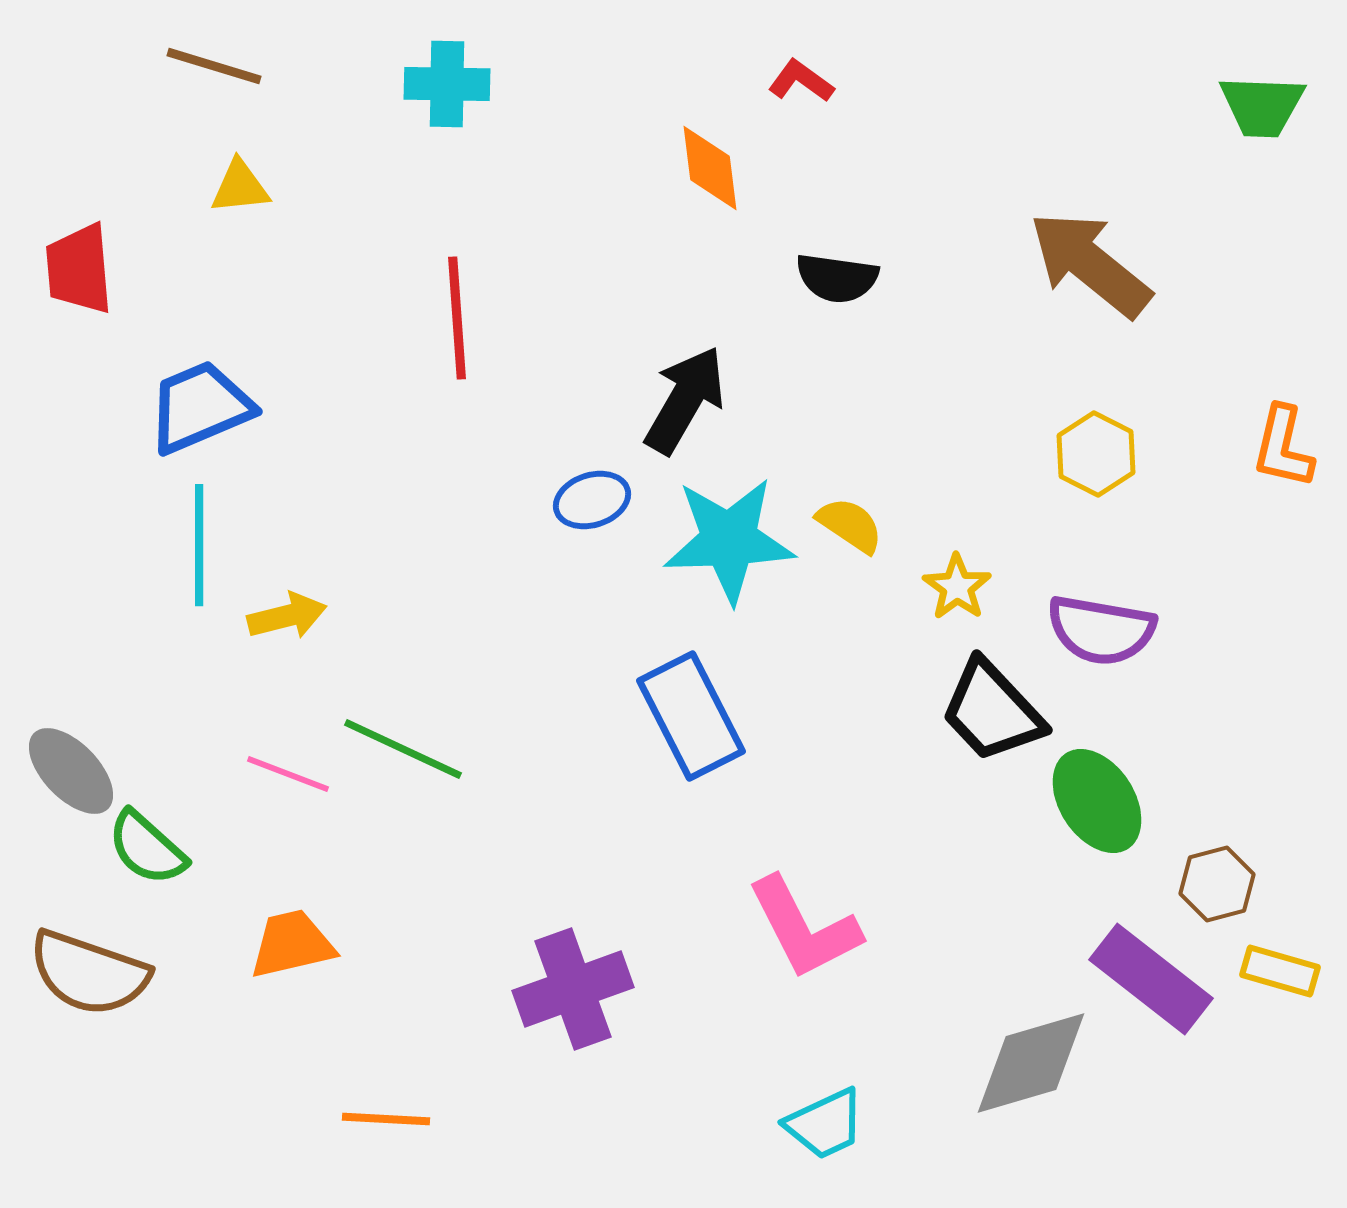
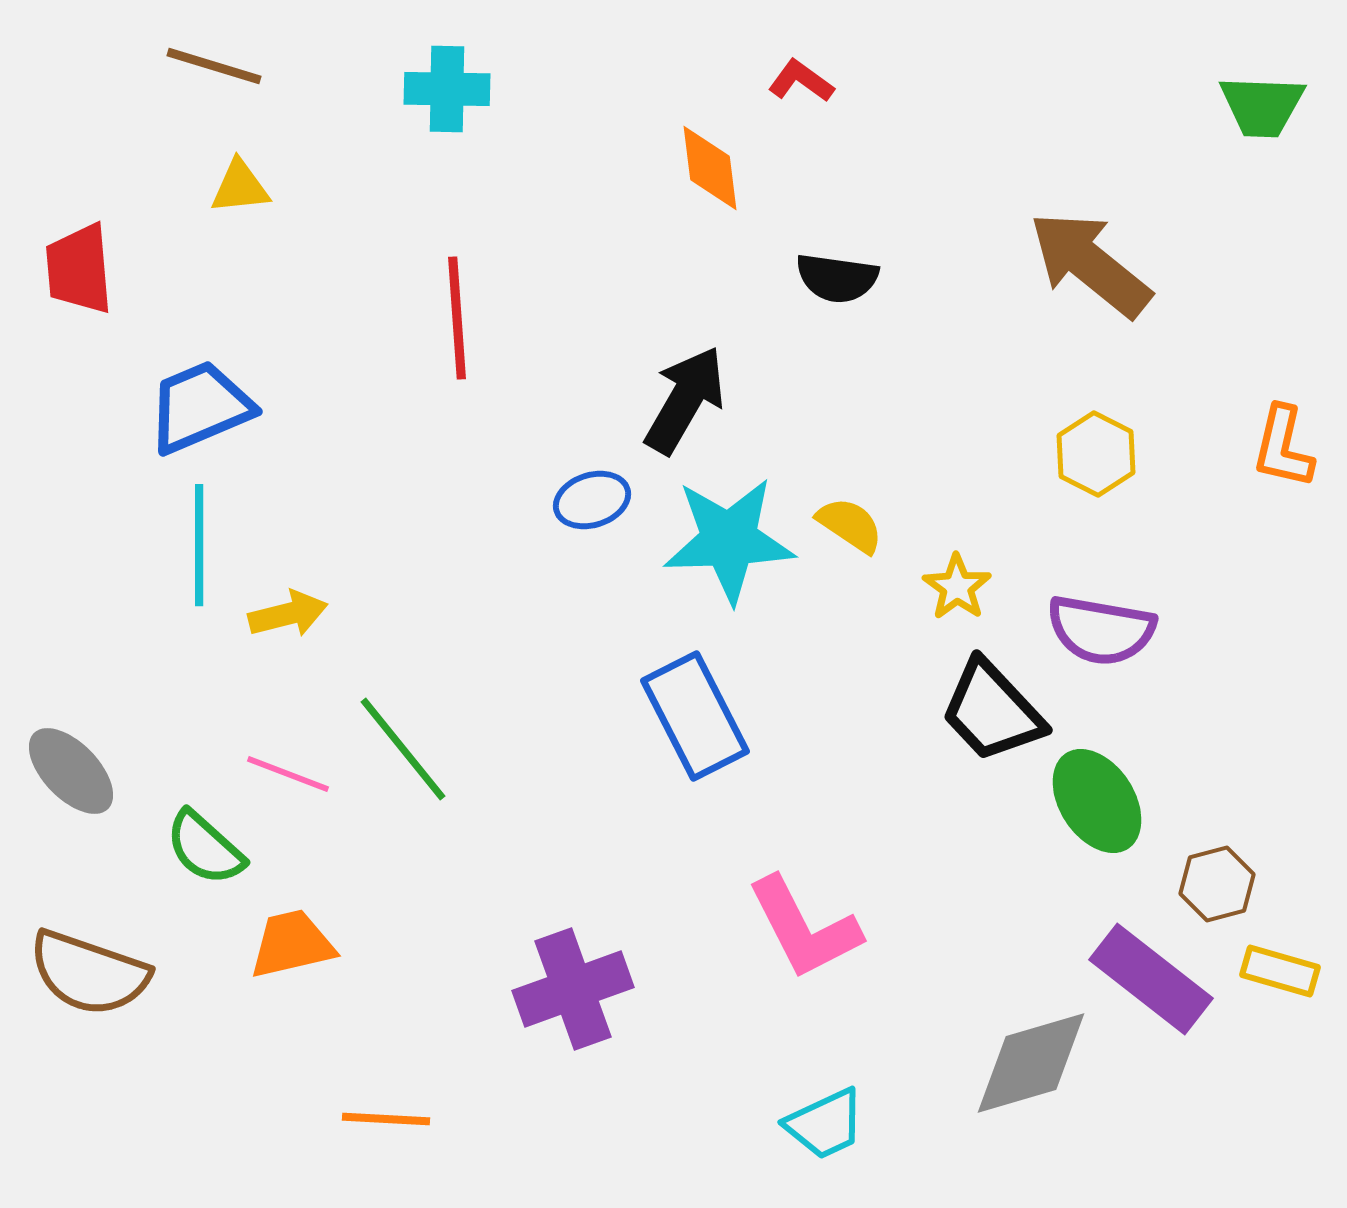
cyan cross: moved 5 px down
yellow arrow: moved 1 px right, 2 px up
blue rectangle: moved 4 px right
green line: rotated 26 degrees clockwise
green semicircle: moved 58 px right
